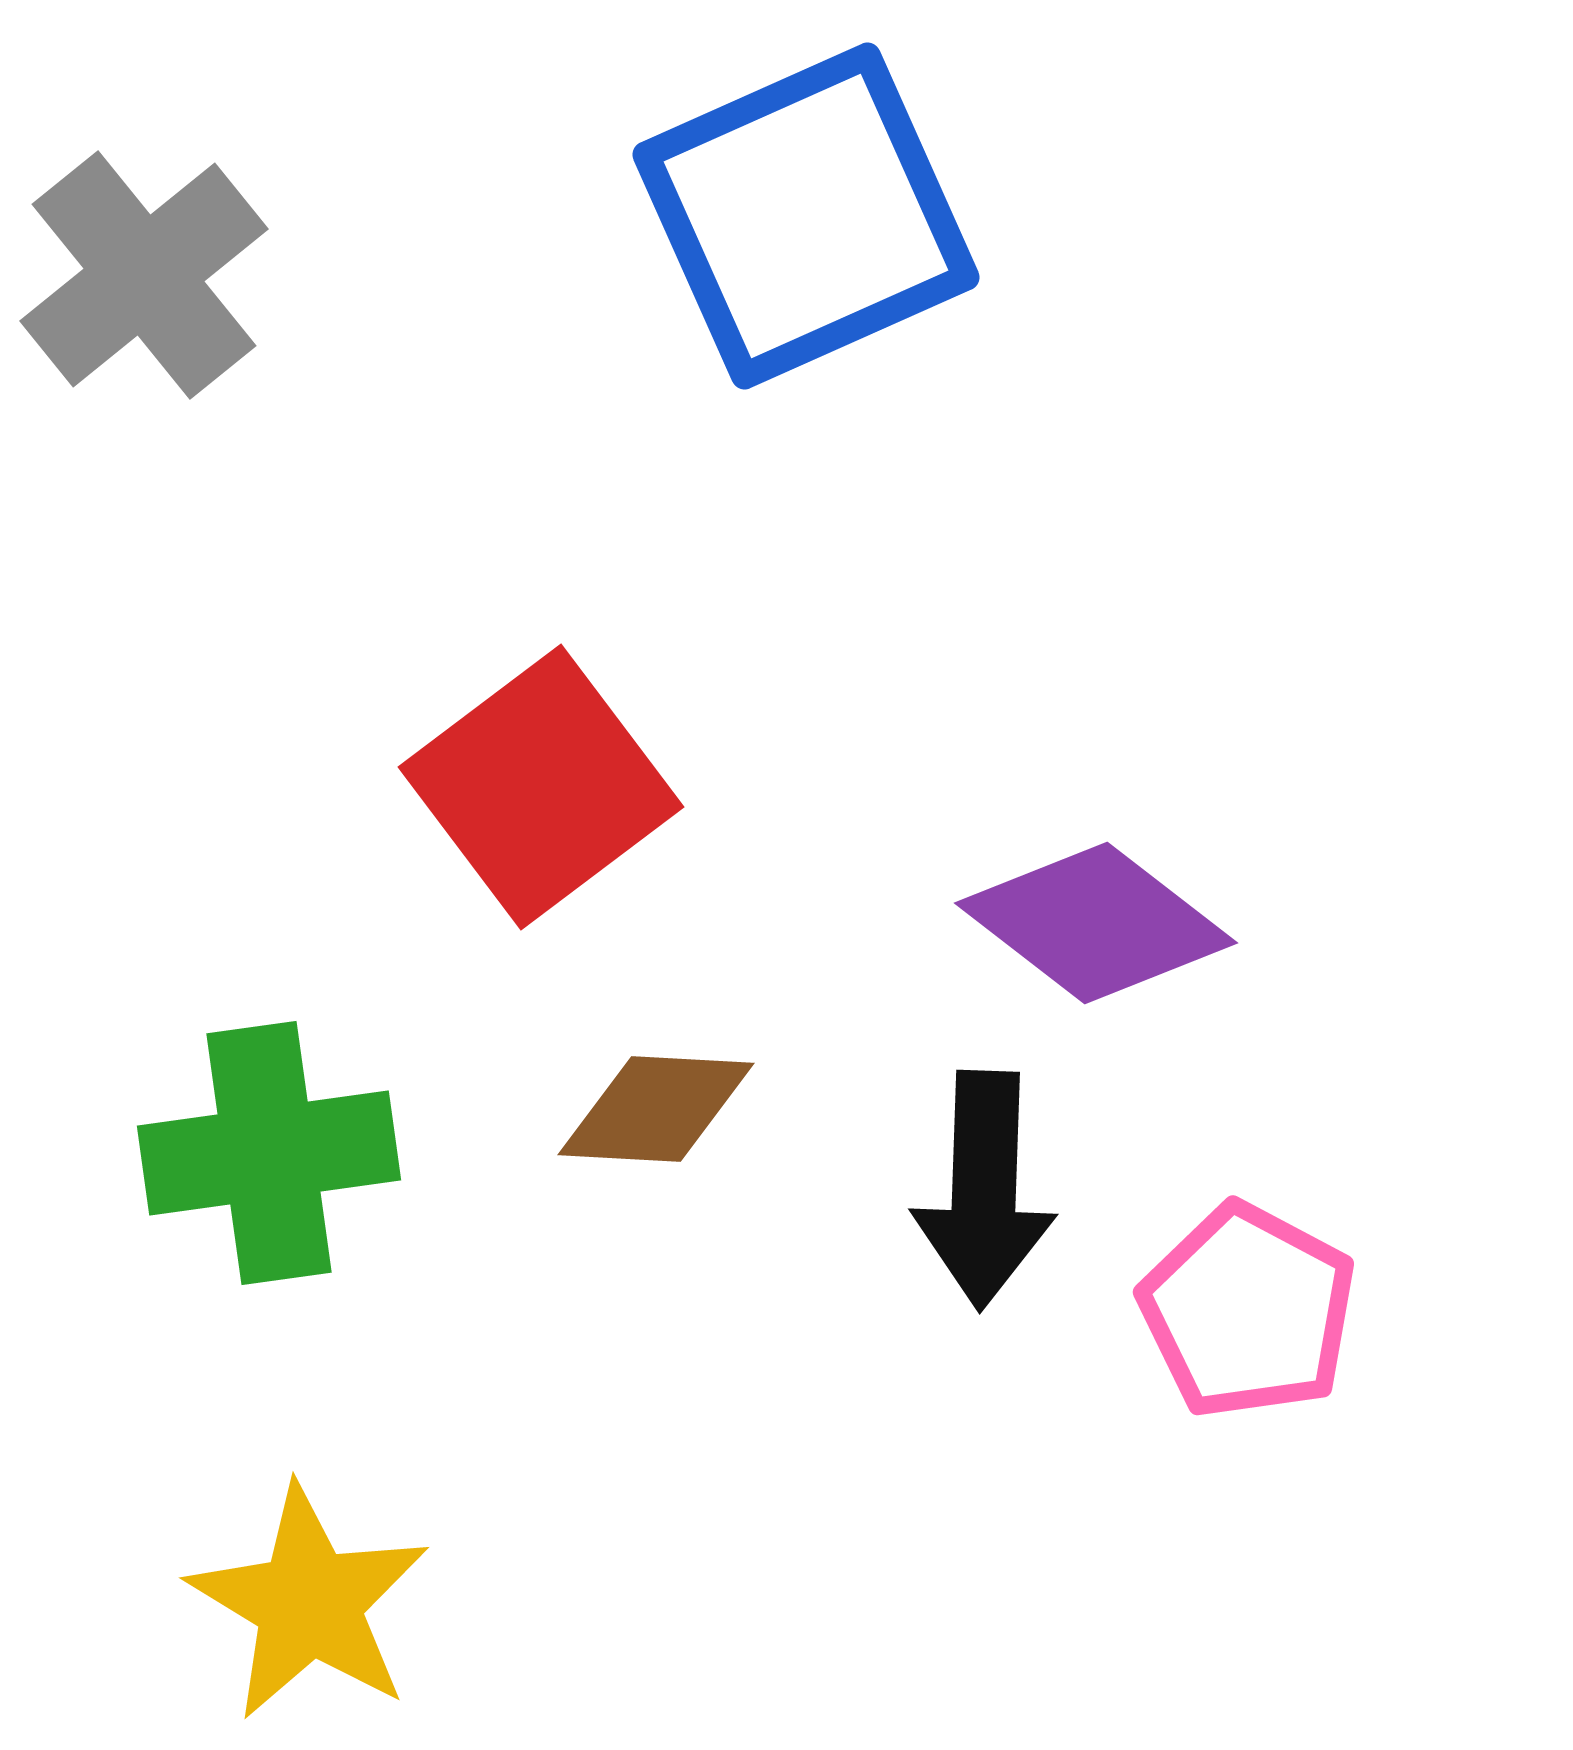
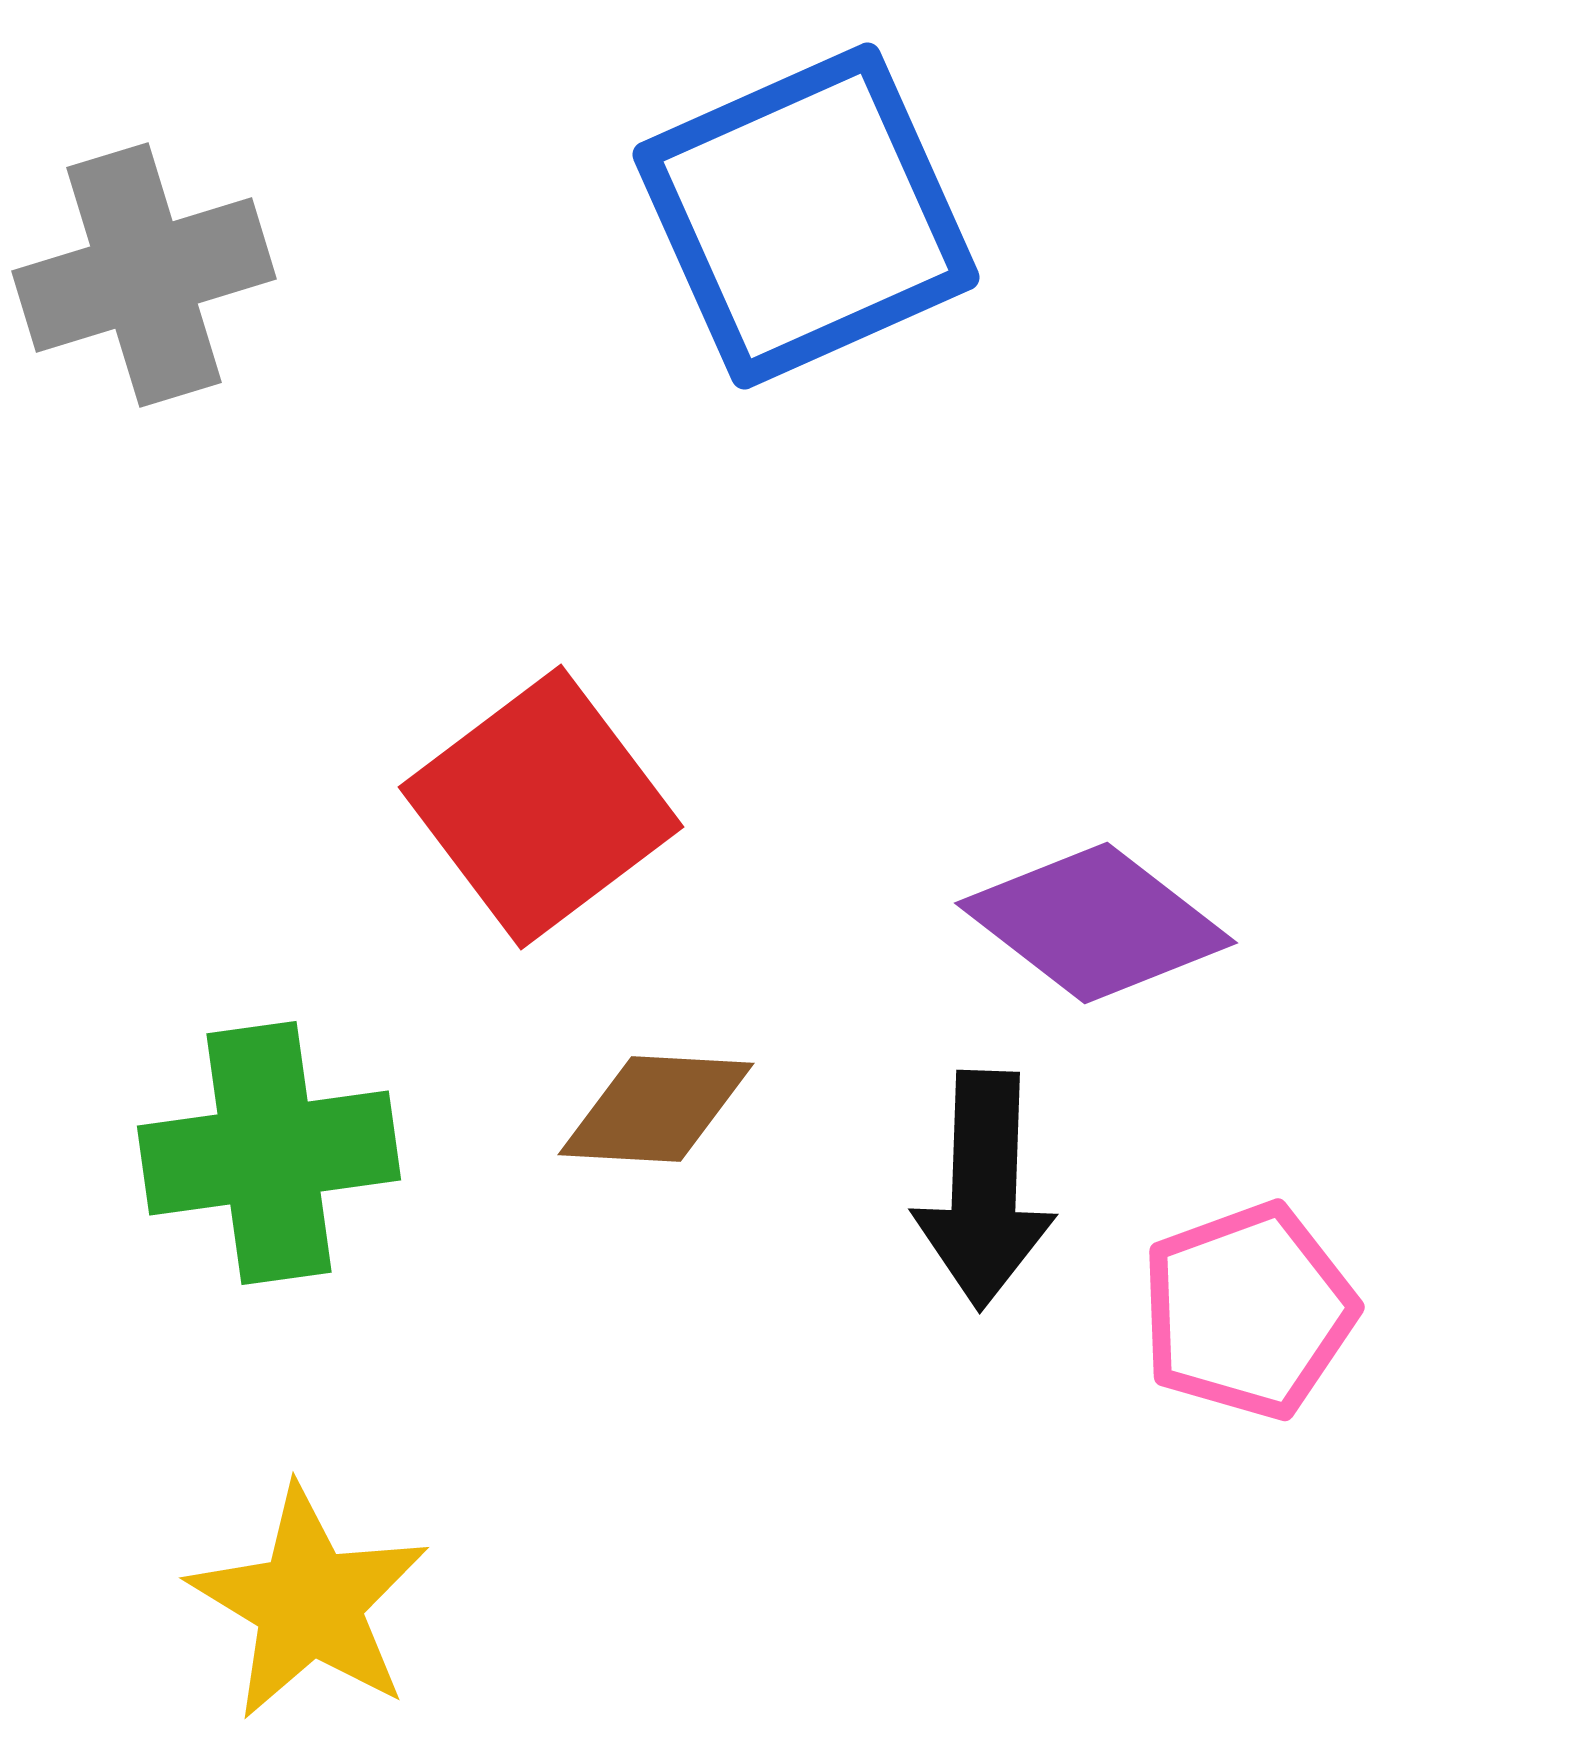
gray cross: rotated 22 degrees clockwise
red square: moved 20 px down
pink pentagon: rotated 24 degrees clockwise
